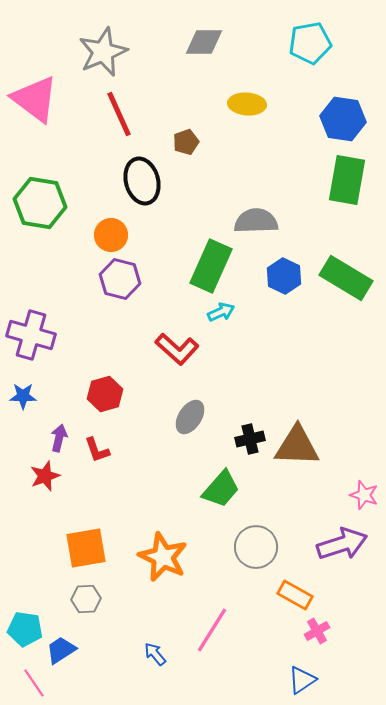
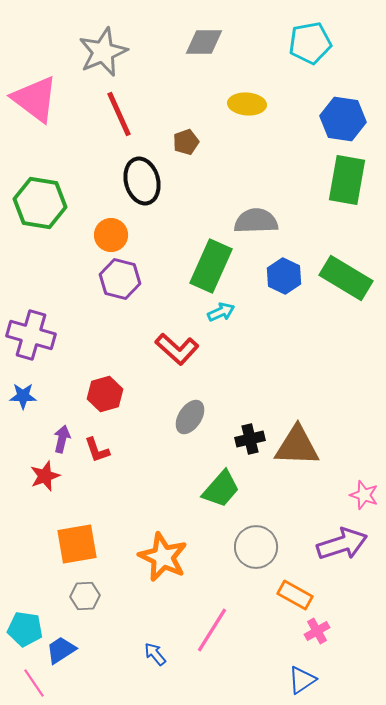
purple arrow at (59, 438): moved 3 px right, 1 px down
orange square at (86, 548): moved 9 px left, 4 px up
gray hexagon at (86, 599): moved 1 px left, 3 px up
